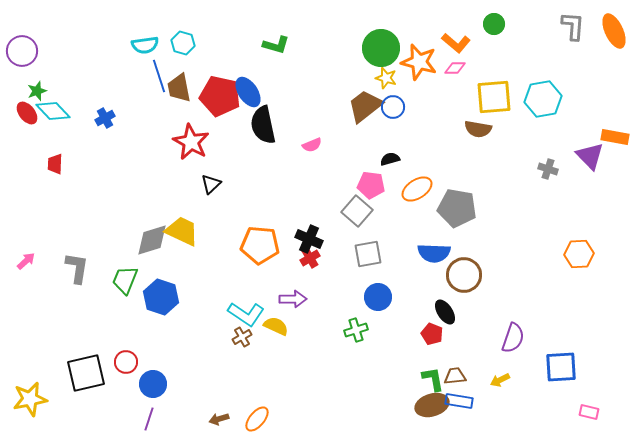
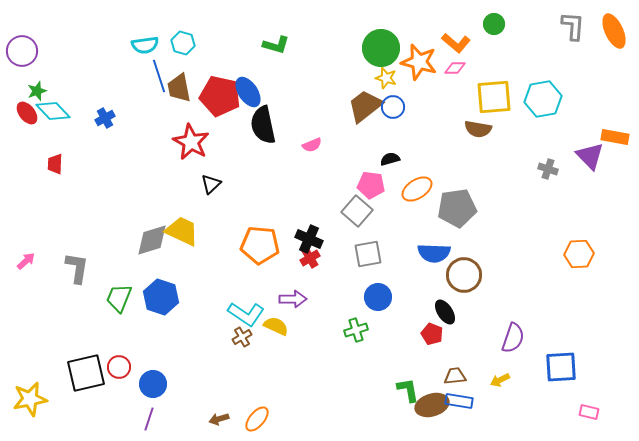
gray pentagon at (457, 208): rotated 18 degrees counterclockwise
green trapezoid at (125, 280): moved 6 px left, 18 px down
red circle at (126, 362): moved 7 px left, 5 px down
green L-shape at (433, 379): moved 25 px left, 11 px down
